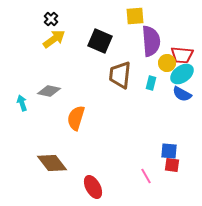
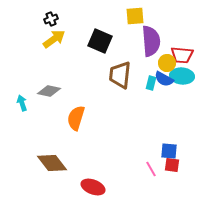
black cross: rotated 24 degrees clockwise
cyan ellipse: moved 2 px down; rotated 40 degrees clockwise
blue semicircle: moved 18 px left, 15 px up
pink line: moved 5 px right, 7 px up
red ellipse: rotated 40 degrees counterclockwise
